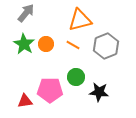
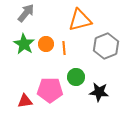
orange line: moved 9 px left, 3 px down; rotated 56 degrees clockwise
